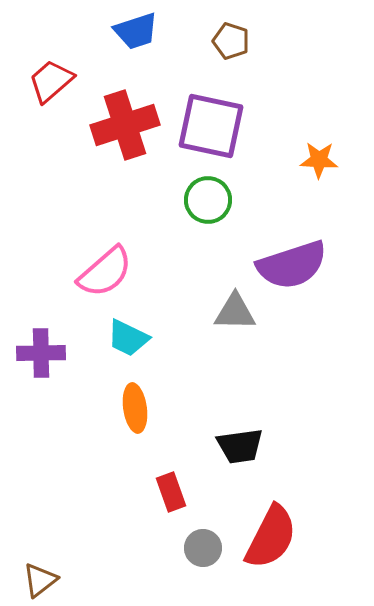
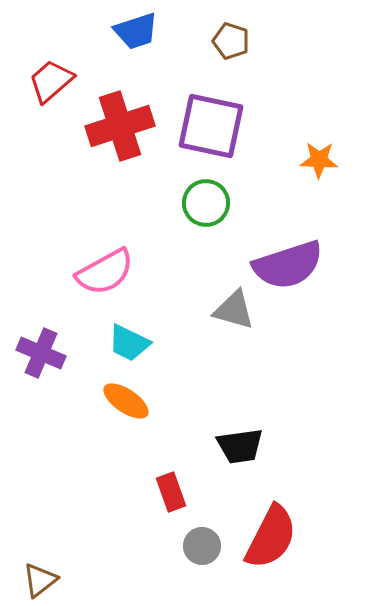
red cross: moved 5 px left, 1 px down
green circle: moved 2 px left, 3 px down
purple semicircle: moved 4 px left
pink semicircle: rotated 12 degrees clockwise
gray triangle: moved 1 px left, 2 px up; rotated 15 degrees clockwise
cyan trapezoid: moved 1 px right, 5 px down
purple cross: rotated 24 degrees clockwise
orange ellipse: moved 9 px left, 7 px up; rotated 48 degrees counterclockwise
gray circle: moved 1 px left, 2 px up
